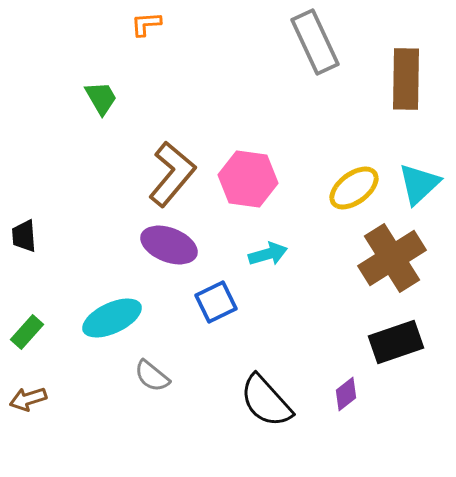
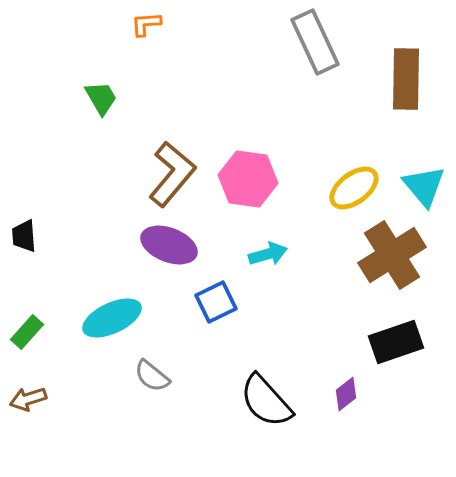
cyan triangle: moved 5 px right, 2 px down; rotated 27 degrees counterclockwise
brown cross: moved 3 px up
